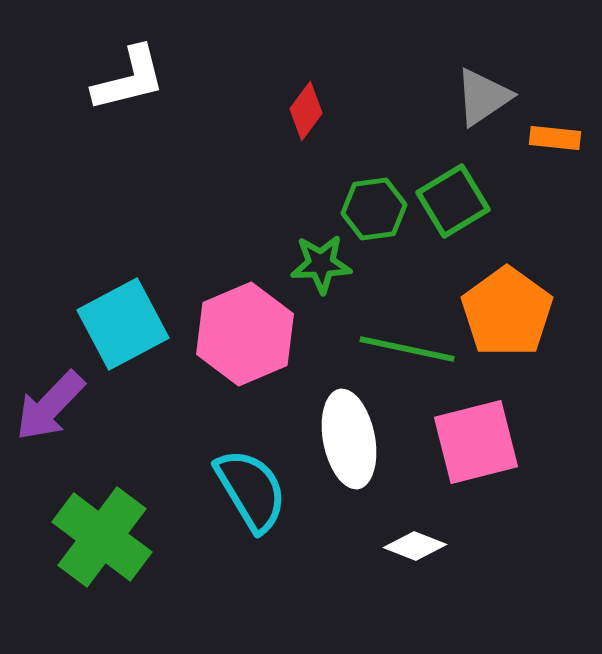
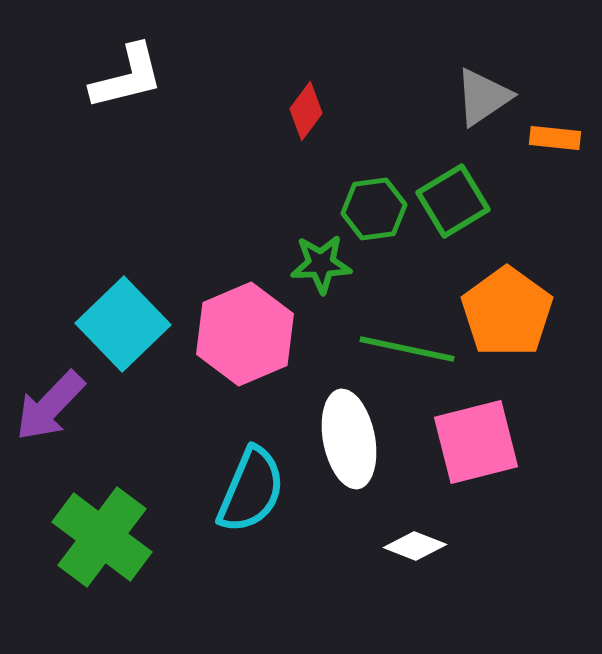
white L-shape: moved 2 px left, 2 px up
cyan square: rotated 16 degrees counterclockwise
cyan semicircle: rotated 54 degrees clockwise
